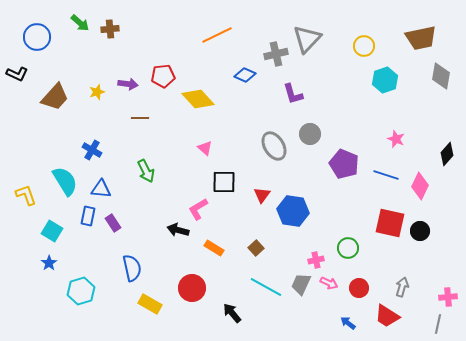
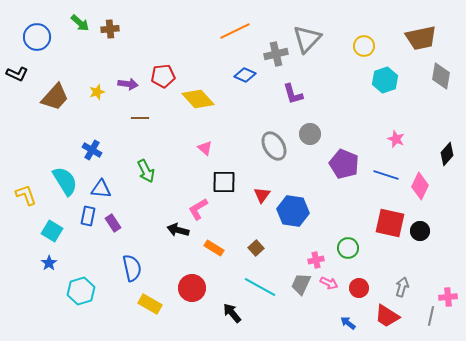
orange line at (217, 35): moved 18 px right, 4 px up
cyan line at (266, 287): moved 6 px left
gray line at (438, 324): moved 7 px left, 8 px up
